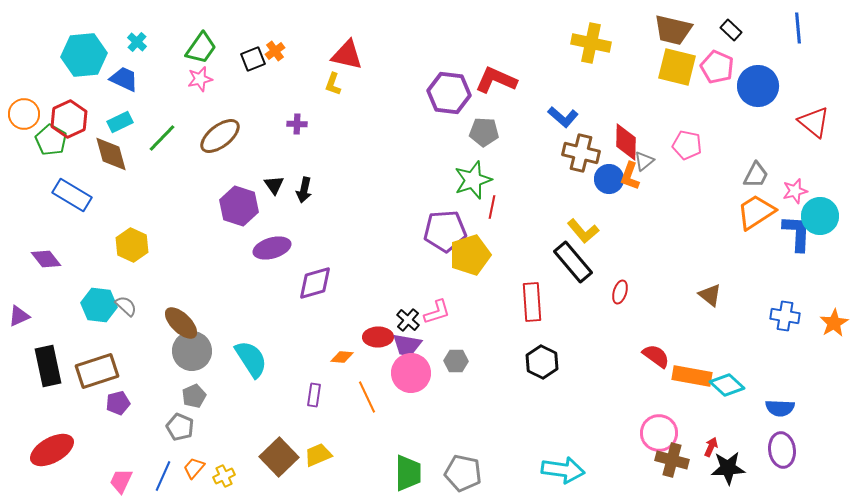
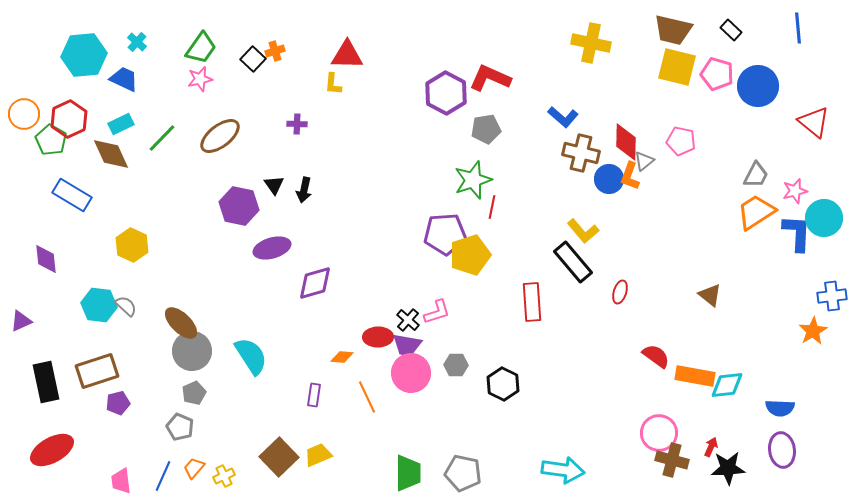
orange cross at (275, 51): rotated 18 degrees clockwise
red triangle at (347, 55): rotated 12 degrees counterclockwise
black square at (253, 59): rotated 25 degrees counterclockwise
pink pentagon at (717, 67): moved 7 px down; rotated 8 degrees counterclockwise
red L-shape at (496, 80): moved 6 px left, 2 px up
yellow L-shape at (333, 84): rotated 15 degrees counterclockwise
purple hexagon at (449, 93): moved 3 px left; rotated 21 degrees clockwise
cyan rectangle at (120, 122): moved 1 px right, 2 px down
gray pentagon at (484, 132): moved 2 px right, 3 px up; rotated 12 degrees counterclockwise
pink pentagon at (687, 145): moved 6 px left, 4 px up
brown diamond at (111, 154): rotated 9 degrees counterclockwise
purple hexagon at (239, 206): rotated 6 degrees counterclockwise
cyan circle at (820, 216): moved 4 px right, 2 px down
purple pentagon at (445, 231): moved 3 px down
purple diamond at (46, 259): rotated 32 degrees clockwise
purple triangle at (19, 316): moved 2 px right, 5 px down
blue cross at (785, 316): moved 47 px right, 20 px up; rotated 16 degrees counterclockwise
orange star at (834, 323): moved 21 px left, 8 px down
cyan semicircle at (251, 359): moved 3 px up
gray hexagon at (456, 361): moved 4 px down
black hexagon at (542, 362): moved 39 px left, 22 px down
black rectangle at (48, 366): moved 2 px left, 16 px down
orange rectangle at (692, 376): moved 3 px right
cyan diamond at (727, 385): rotated 48 degrees counterclockwise
gray pentagon at (194, 396): moved 3 px up
pink trapezoid at (121, 481): rotated 32 degrees counterclockwise
